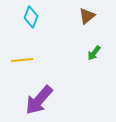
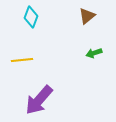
green arrow: rotated 35 degrees clockwise
